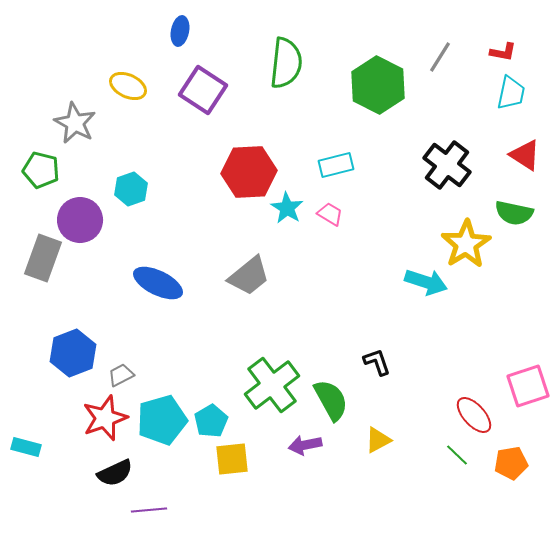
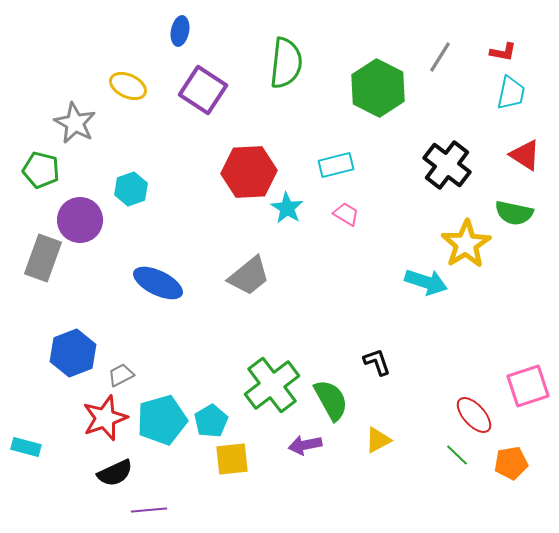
green hexagon at (378, 85): moved 3 px down
pink trapezoid at (330, 214): moved 16 px right
